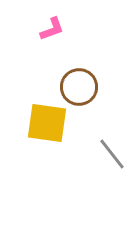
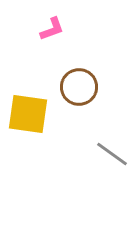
yellow square: moved 19 px left, 9 px up
gray line: rotated 16 degrees counterclockwise
